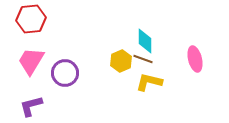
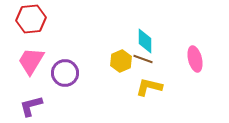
yellow L-shape: moved 5 px down
